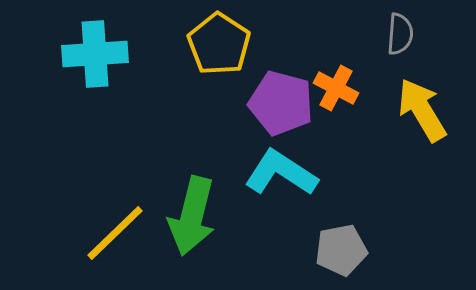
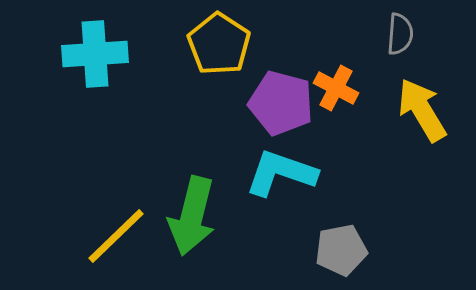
cyan L-shape: rotated 14 degrees counterclockwise
yellow line: moved 1 px right, 3 px down
